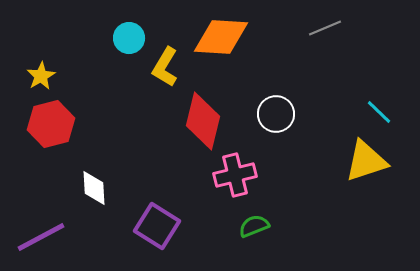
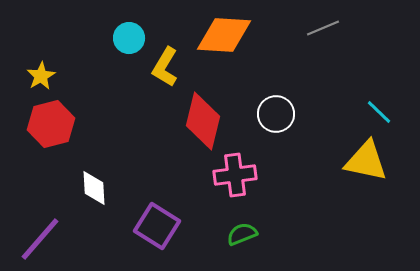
gray line: moved 2 px left
orange diamond: moved 3 px right, 2 px up
yellow triangle: rotated 30 degrees clockwise
pink cross: rotated 6 degrees clockwise
green semicircle: moved 12 px left, 8 px down
purple line: moved 1 px left, 2 px down; rotated 21 degrees counterclockwise
